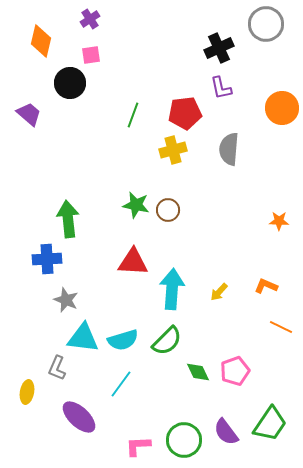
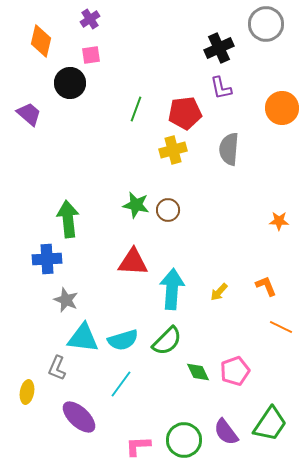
green line: moved 3 px right, 6 px up
orange L-shape: rotated 45 degrees clockwise
